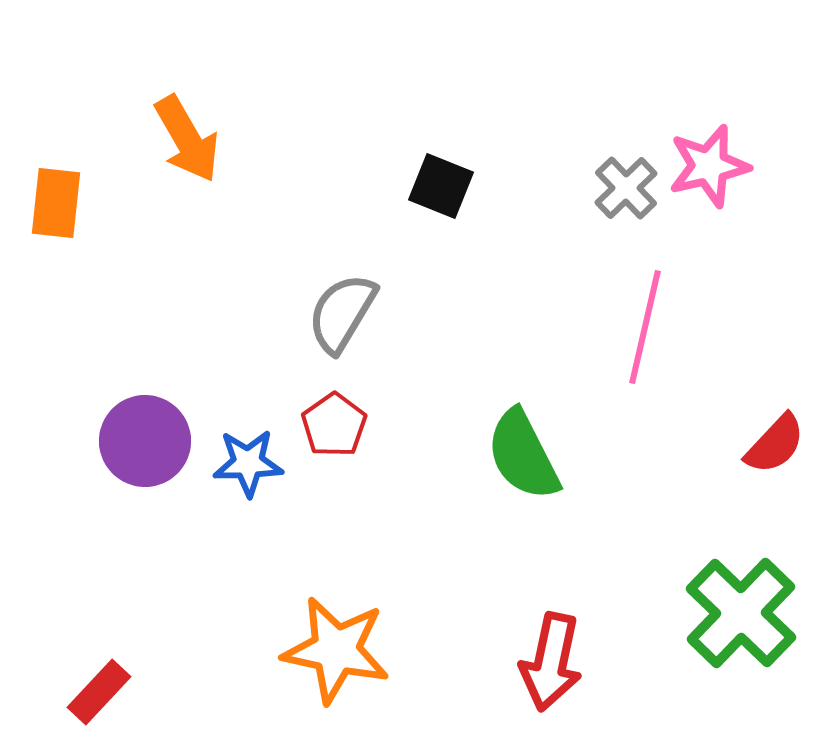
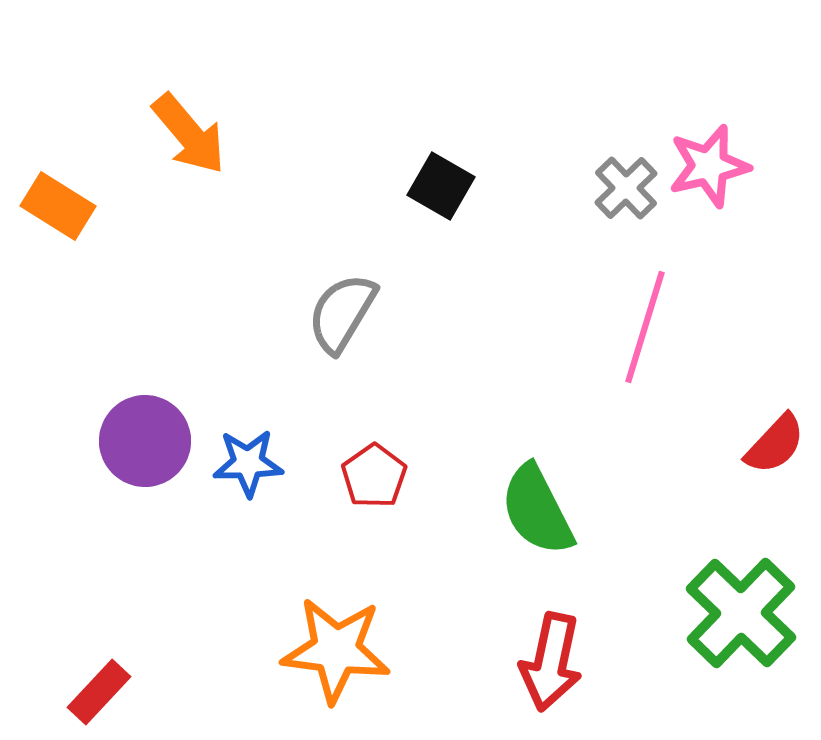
orange arrow: moved 2 px right, 5 px up; rotated 10 degrees counterclockwise
black square: rotated 8 degrees clockwise
orange rectangle: moved 2 px right, 3 px down; rotated 64 degrees counterclockwise
pink line: rotated 4 degrees clockwise
red pentagon: moved 40 px right, 51 px down
green semicircle: moved 14 px right, 55 px down
orange star: rotated 5 degrees counterclockwise
